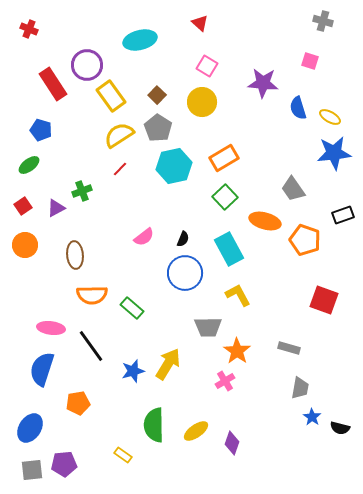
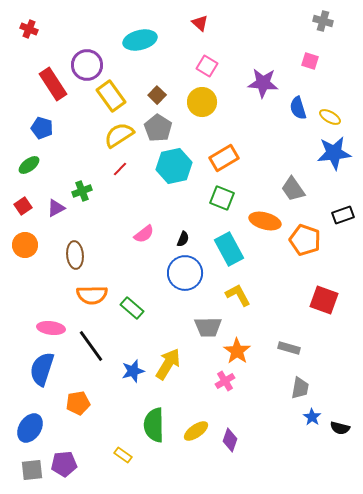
blue pentagon at (41, 130): moved 1 px right, 2 px up
green square at (225, 197): moved 3 px left, 1 px down; rotated 25 degrees counterclockwise
pink semicircle at (144, 237): moved 3 px up
purple diamond at (232, 443): moved 2 px left, 3 px up
